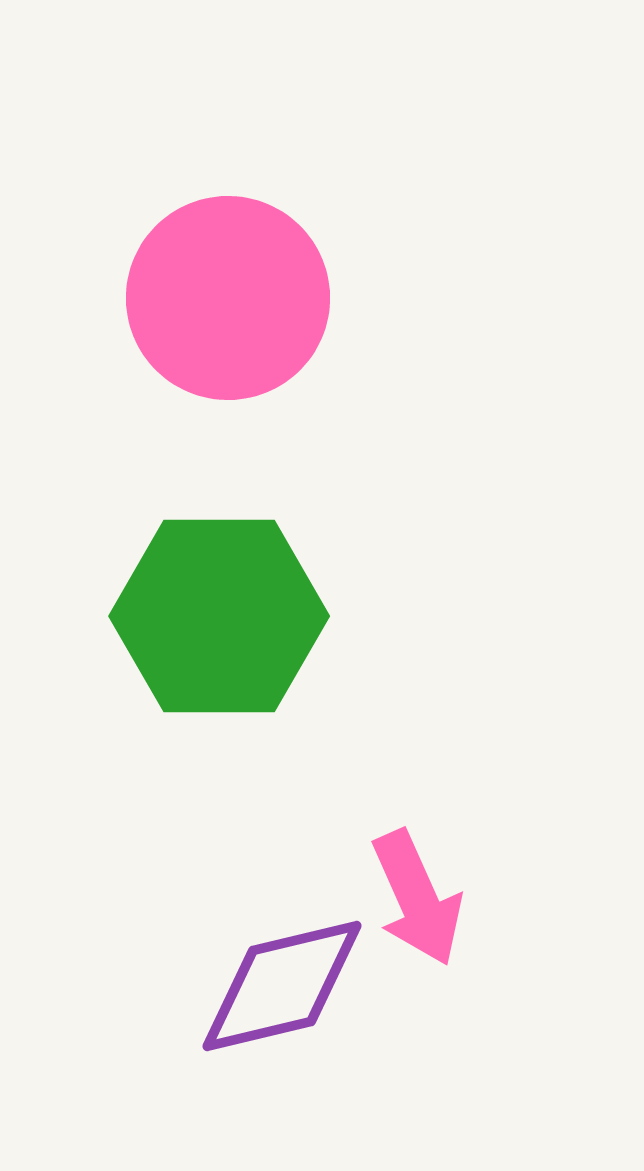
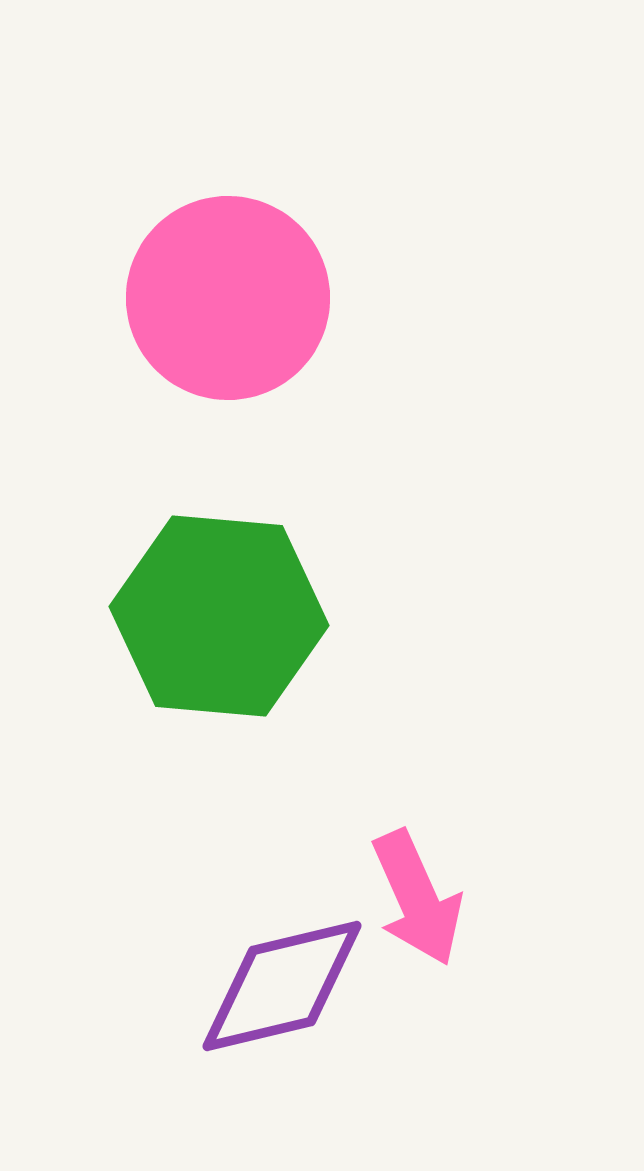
green hexagon: rotated 5 degrees clockwise
